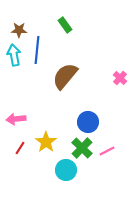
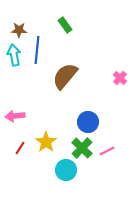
pink arrow: moved 1 px left, 3 px up
